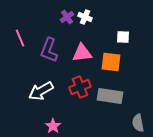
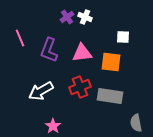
gray semicircle: moved 2 px left
